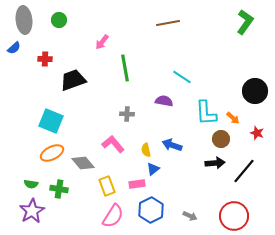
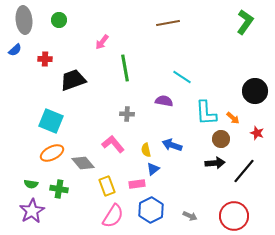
blue semicircle: moved 1 px right, 2 px down
